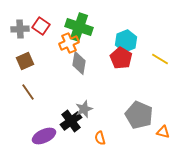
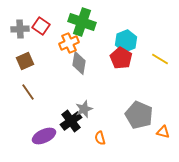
green cross: moved 3 px right, 5 px up
